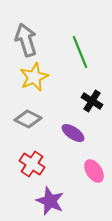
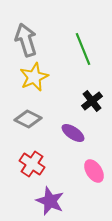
green line: moved 3 px right, 3 px up
black cross: rotated 20 degrees clockwise
